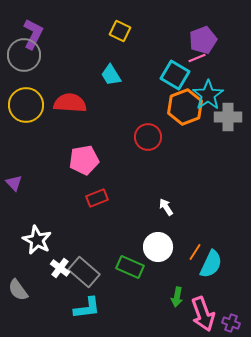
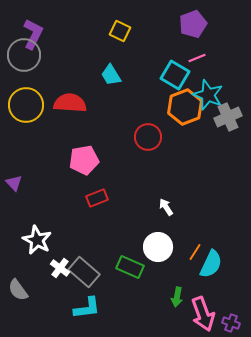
purple pentagon: moved 10 px left, 16 px up
cyan star: rotated 16 degrees counterclockwise
gray cross: rotated 24 degrees counterclockwise
